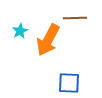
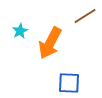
brown line: moved 10 px right, 2 px up; rotated 30 degrees counterclockwise
orange arrow: moved 2 px right, 3 px down
